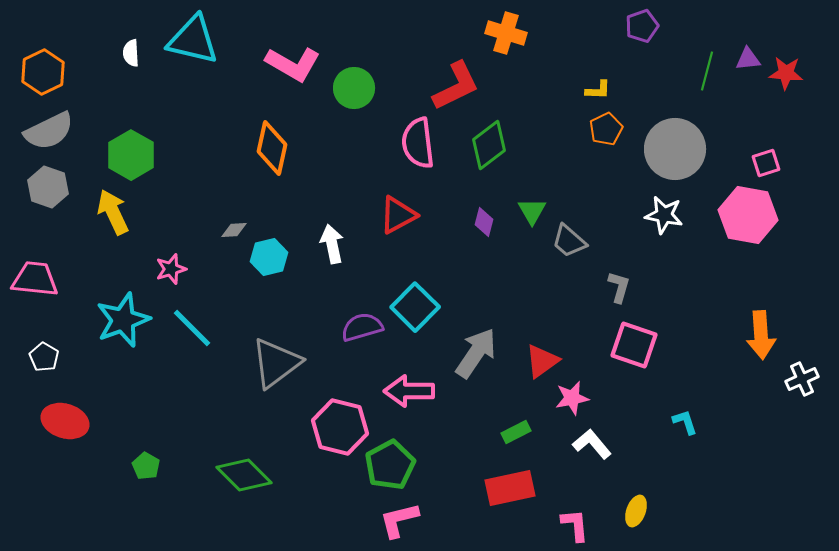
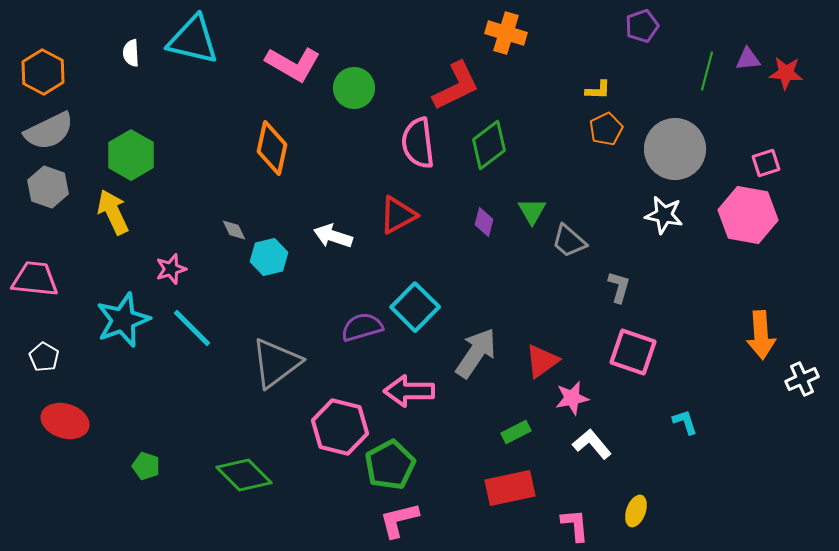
orange hexagon at (43, 72): rotated 6 degrees counterclockwise
gray diamond at (234, 230): rotated 68 degrees clockwise
white arrow at (332, 244): moved 1 px right, 8 px up; rotated 60 degrees counterclockwise
pink square at (634, 345): moved 1 px left, 7 px down
green pentagon at (146, 466): rotated 12 degrees counterclockwise
